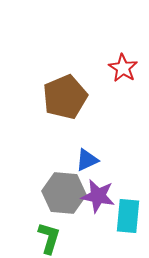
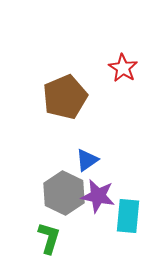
blue triangle: rotated 10 degrees counterclockwise
gray hexagon: rotated 21 degrees clockwise
